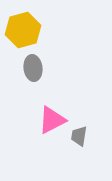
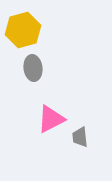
pink triangle: moved 1 px left, 1 px up
gray trapezoid: moved 1 px right, 1 px down; rotated 15 degrees counterclockwise
